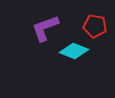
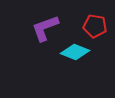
cyan diamond: moved 1 px right, 1 px down
